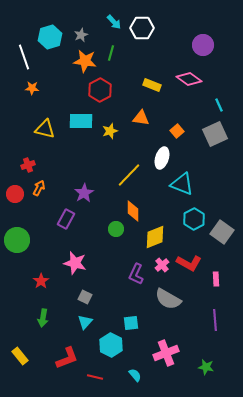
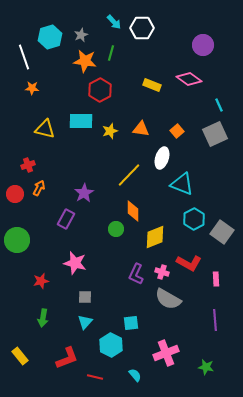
orange triangle at (141, 118): moved 11 px down
pink cross at (162, 265): moved 7 px down; rotated 32 degrees counterclockwise
red star at (41, 281): rotated 21 degrees clockwise
gray square at (85, 297): rotated 24 degrees counterclockwise
